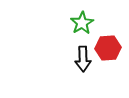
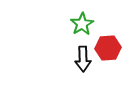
green star: moved 1 px down
